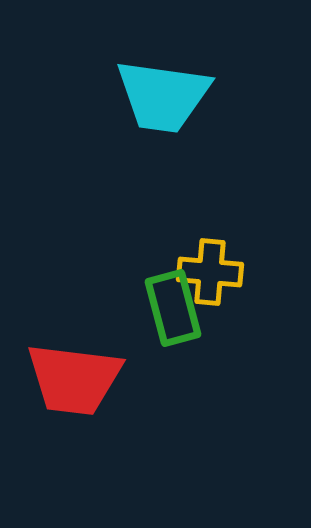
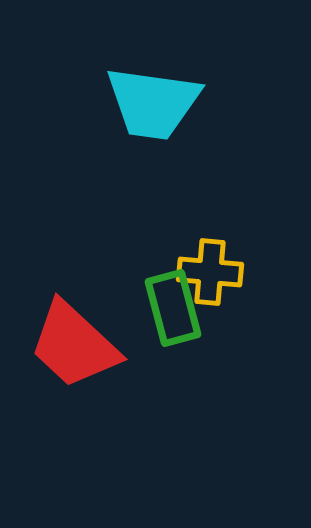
cyan trapezoid: moved 10 px left, 7 px down
red trapezoid: moved 34 px up; rotated 36 degrees clockwise
